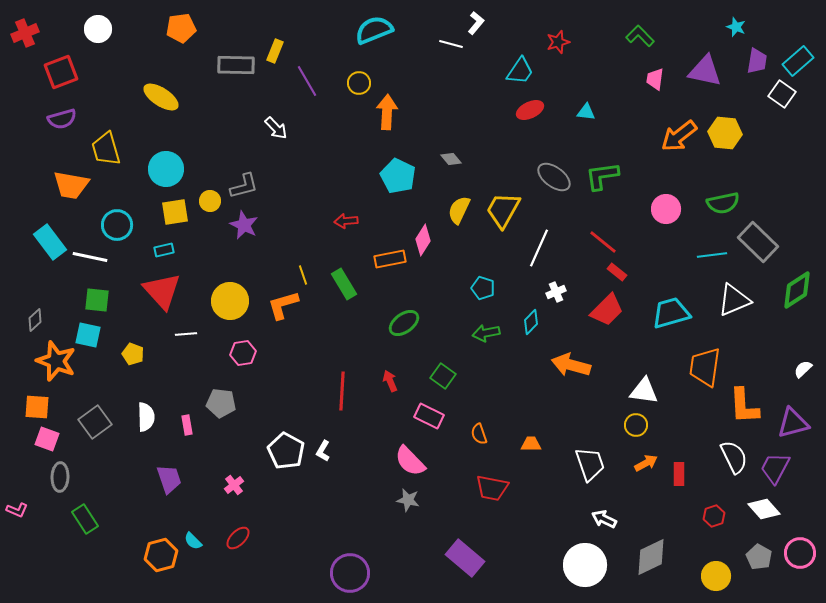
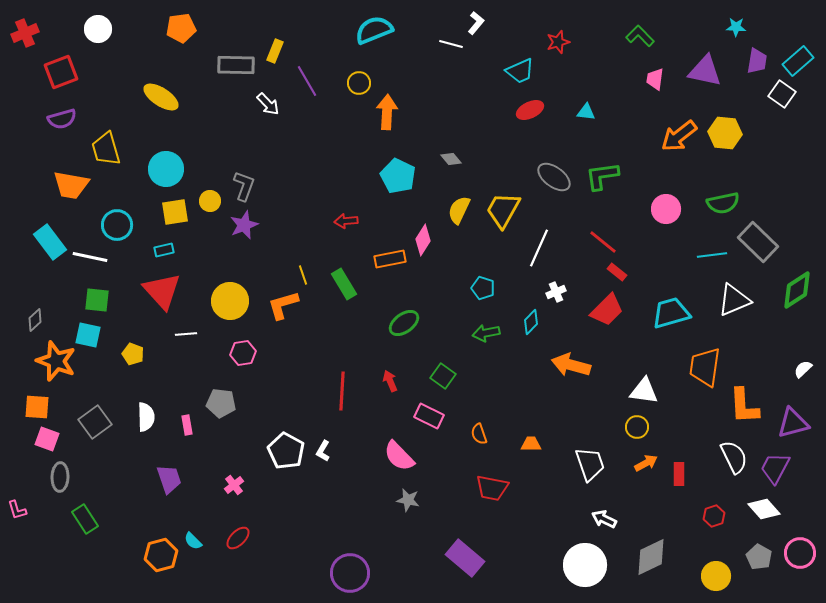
cyan star at (736, 27): rotated 18 degrees counterclockwise
cyan trapezoid at (520, 71): rotated 32 degrees clockwise
white arrow at (276, 128): moved 8 px left, 24 px up
gray L-shape at (244, 186): rotated 56 degrees counterclockwise
purple star at (244, 225): rotated 24 degrees clockwise
yellow circle at (636, 425): moved 1 px right, 2 px down
pink semicircle at (410, 461): moved 11 px left, 5 px up
pink L-shape at (17, 510): rotated 50 degrees clockwise
